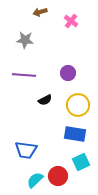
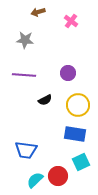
brown arrow: moved 2 px left
